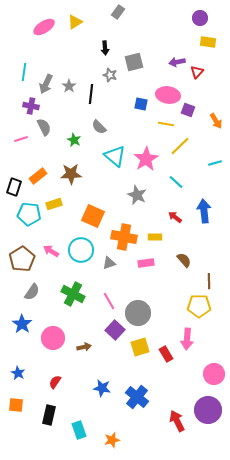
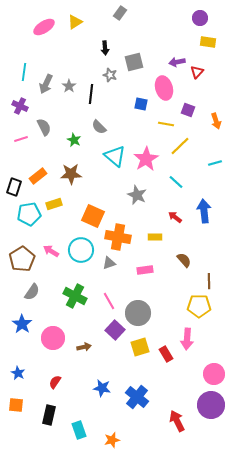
gray rectangle at (118, 12): moved 2 px right, 1 px down
pink ellipse at (168, 95): moved 4 px left, 7 px up; rotated 65 degrees clockwise
purple cross at (31, 106): moved 11 px left; rotated 14 degrees clockwise
orange arrow at (216, 121): rotated 14 degrees clockwise
cyan pentagon at (29, 214): rotated 15 degrees counterclockwise
orange cross at (124, 237): moved 6 px left
pink rectangle at (146, 263): moved 1 px left, 7 px down
green cross at (73, 294): moved 2 px right, 2 px down
purple circle at (208, 410): moved 3 px right, 5 px up
